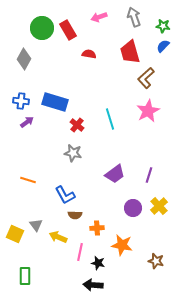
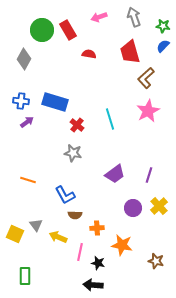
green circle: moved 2 px down
